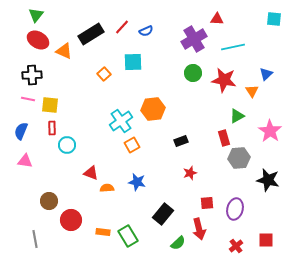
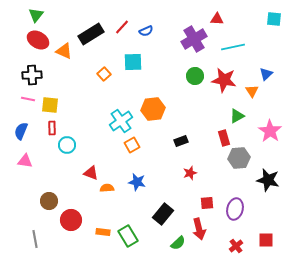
green circle at (193, 73): moved 2 px right, 3 px down
